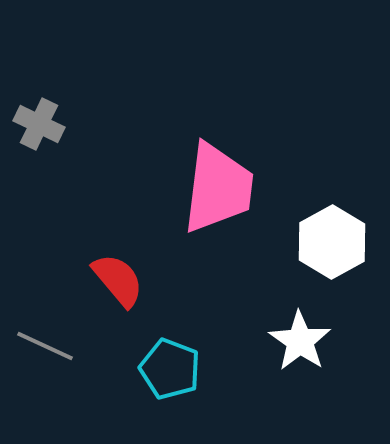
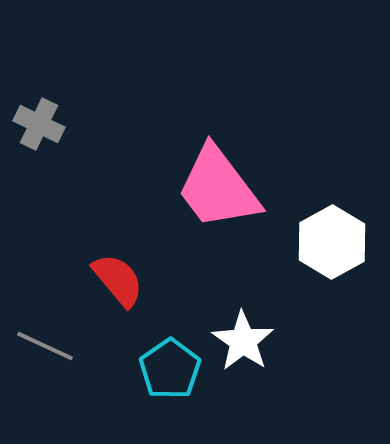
pink trapezoid: rotated 136 degrees clockwise
white star: moved 57 px left
cyan pentagon: rotated 16 degrees clockwise
